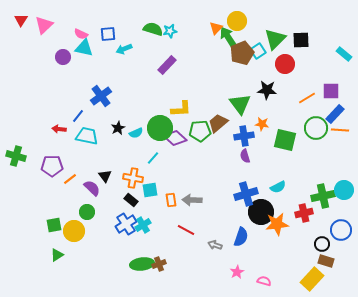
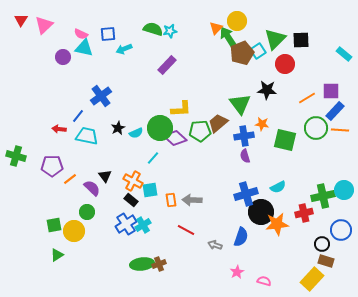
blue rectangle at (335, 114): moved 3 px up
orange cross at (133, 178): moved 3 px down; rotated 18 degrees clockwise
